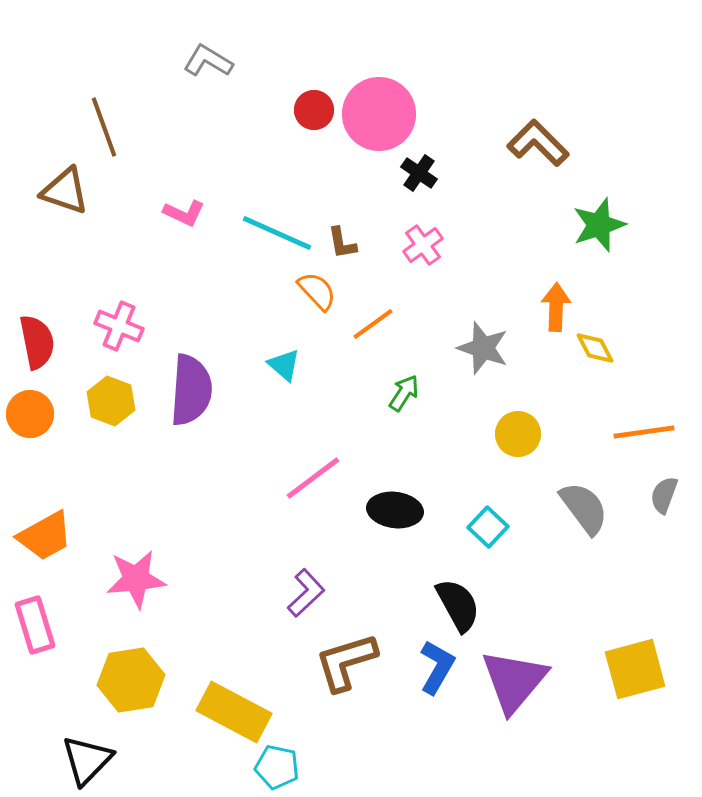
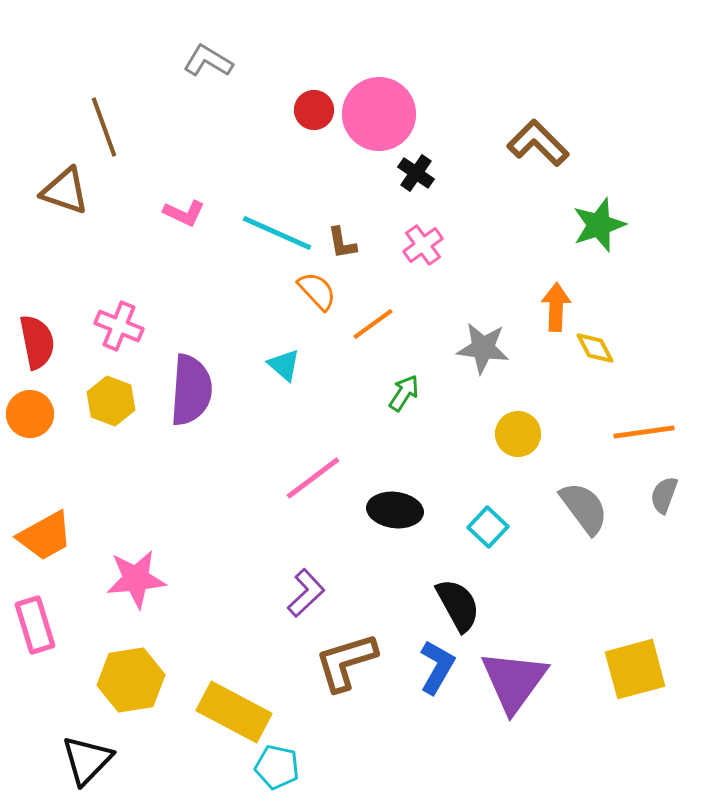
black cross at (419, 173): moved 3 px left
gray star at (483, 348): rotated 12 degrees counterclockwise
purple triangle at (514, 681): rotated 4 degrees counterclockwise
